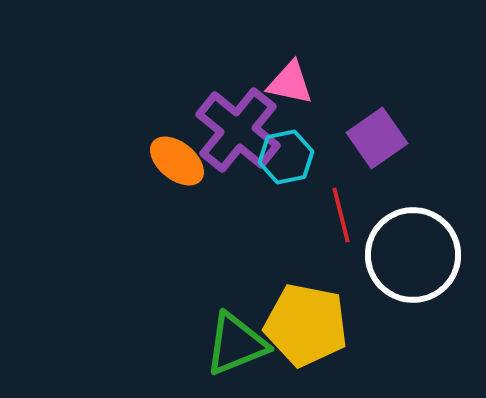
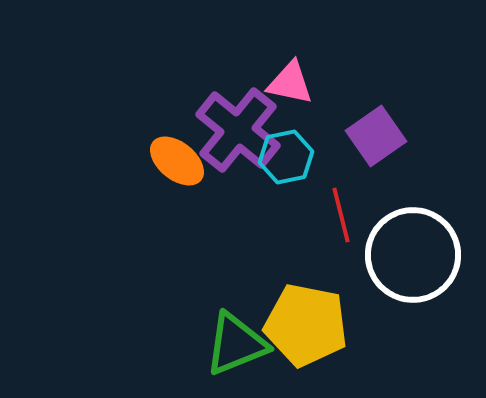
purple square: moved 1 px left, 2 px up
